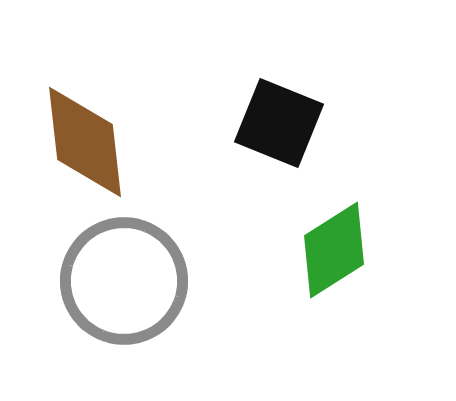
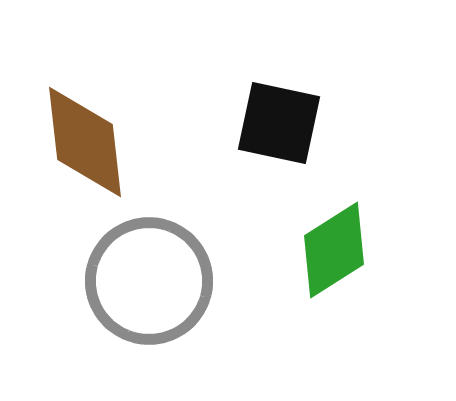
black square: rotated 10 degrees counterclockwise
gray circle: moved 25 px right
